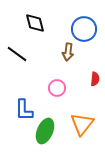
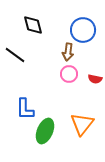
black diamond: moved 2 px left, 2 px down
blue circle: moved 1 px left, 1 px down
black line: moved 2 px left, 1 px down
red semicircle: rotated 96 degrees clockwise
pink circle: moved 12 px right, 14 px up
blue L-shape: moved 1 px right, 1 px up
